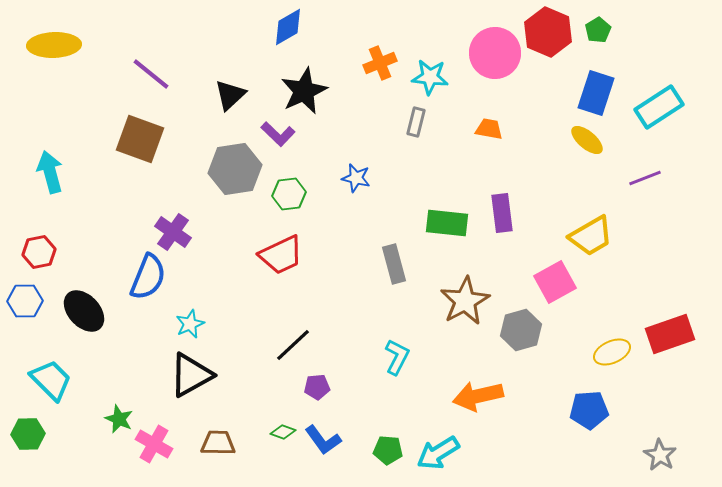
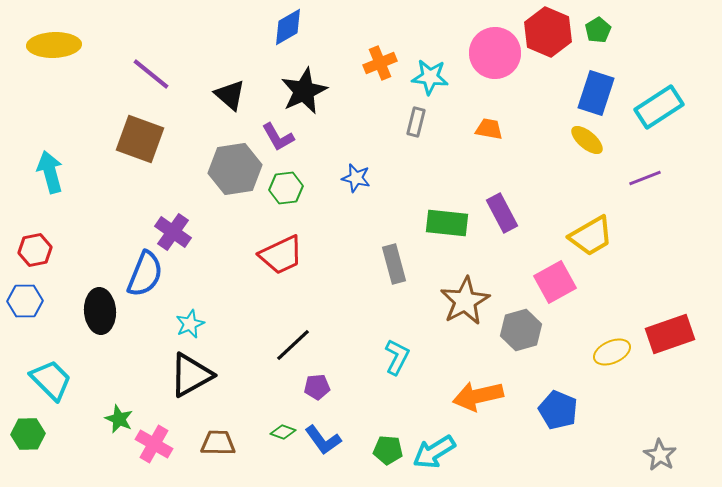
black triangle at (230, 95): rotated 36 degrees counterclockwise
purple L-shape at (278, 134): moved 3 px down; rotated 16 degrees clockwise
green hexagon at (289, 194): moved 3 px left, 6 px up
purple rectangle at (502, 213): rotated 21 degrees counterclockwise
red hexagon at (39, 252): moved 4 px left, 2 px up
blue semicircle at (148, 277): moved 3 px left, 3 px up
black ellipse at (84, 311): moved 16 px right; rotated 39 degrees clockwise
blue pentagon at (589, 410): moved 31 px left; rotated 27 degrees clockwise
cyan arrow at (438, 453): moved 4 px left, 1 px up
